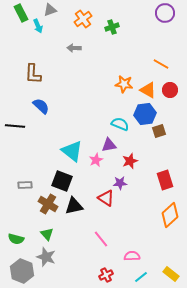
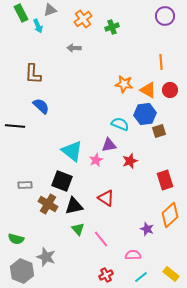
purple circle: moved 3 px down
orange line: moved 2 px up; rotated 56 degrees clockwise
purple star: moved 27 px right, 46 px down; rotated 24 degrees clockwise
green triangle: moved 31 px right, 5 px up
pink semicircle: moved 1 px right, 1 px up
